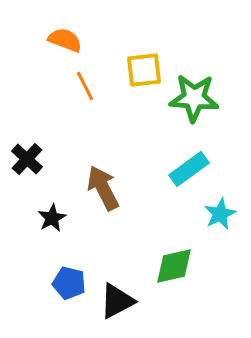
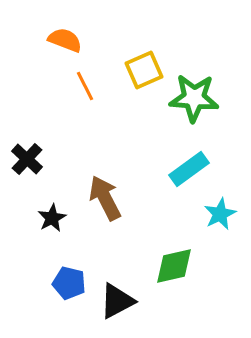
yellow square: rotated 18 degrees counterclockwise
brown arrow: moved 2 px right, 10 px down
